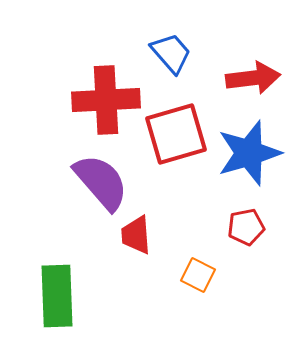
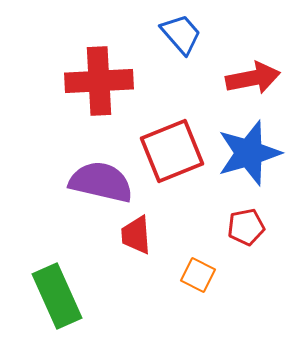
blue trapezoid: moved 10 px right, 19 px up
red arrow: rotated 4 degrees counterclockwise
red cross: moved 7 px left, 19 px up
red square: moved 4 px left, 17 px down; rotated 6 degrees counterclockwise
purple semicircle: rotated 36 degrees counterclockwise
green rectangle: rotated 22 degrees counterclockwise
